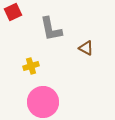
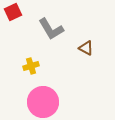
gray L-shape: rotated 20 degrees counterclockwise
